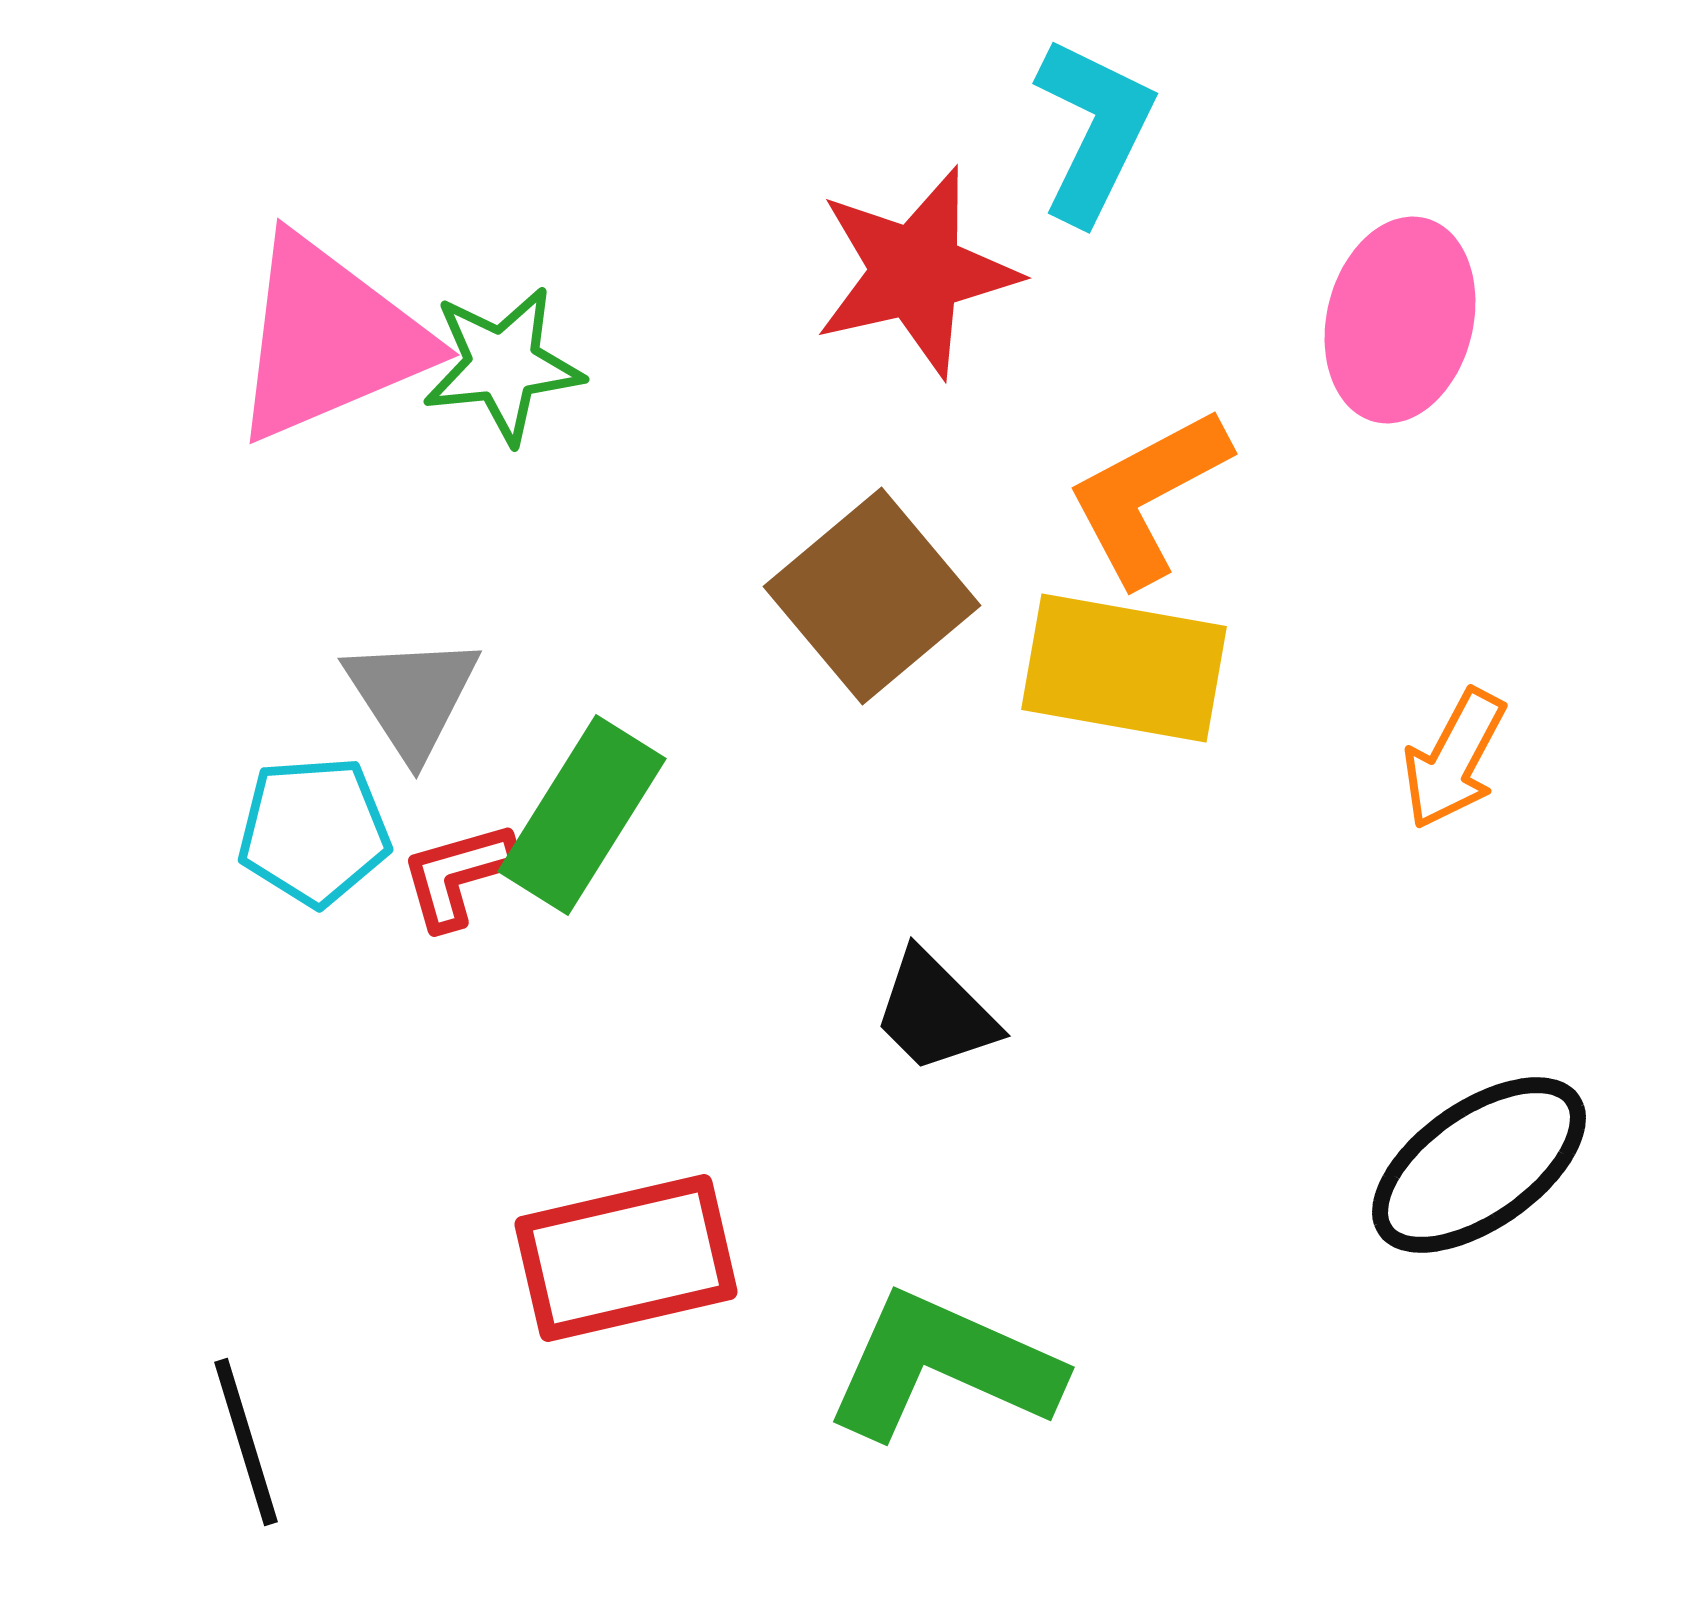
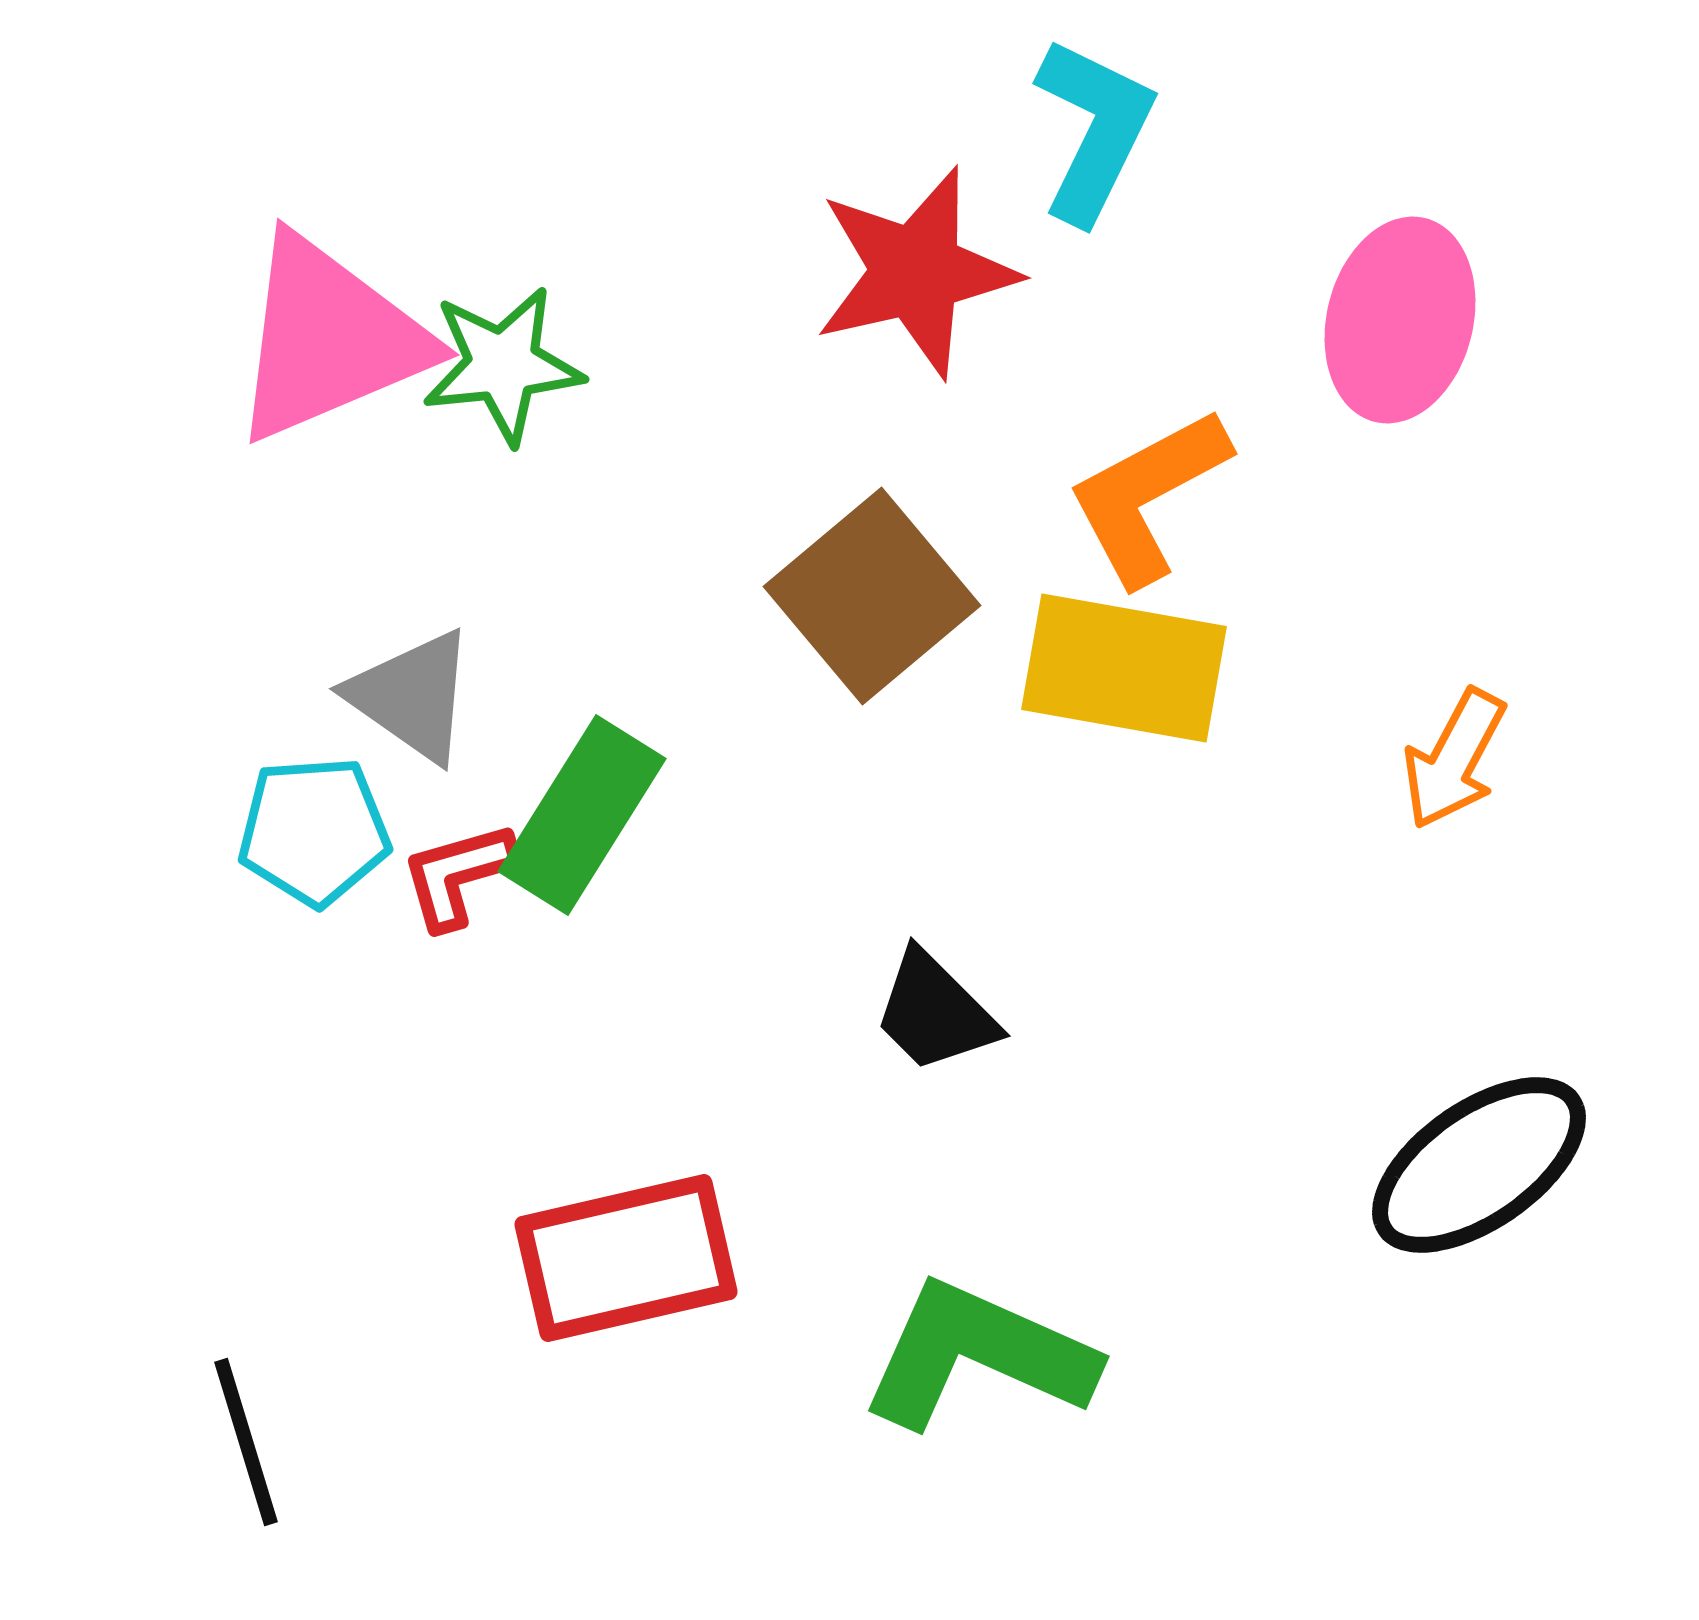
gray triangle: rotated 22 degrees counterclockwise
green L-shape: moved 35 px right, 11 px up
